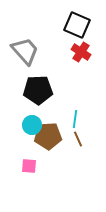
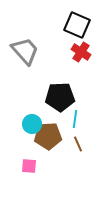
black pentagon: moved 22 px right, 7 px down
cyan circle: moved 1 px up
brown line: moved 5 px down
